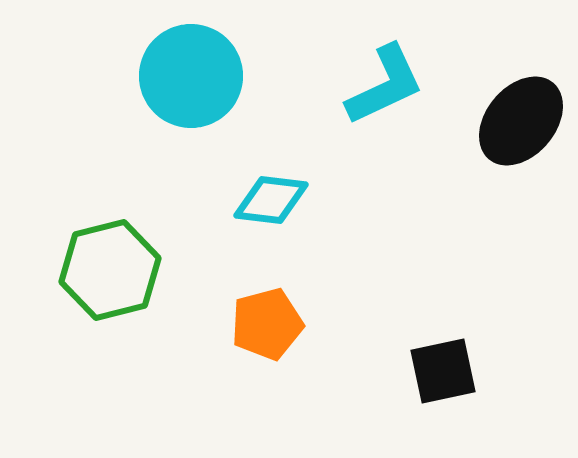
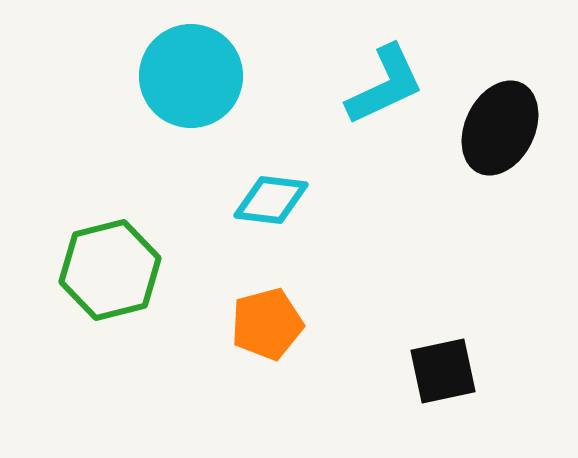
black ellipse: moved 21 px left, 7 px down; rotated 14 degrees counterclockwise
